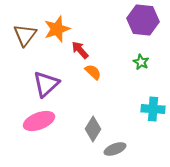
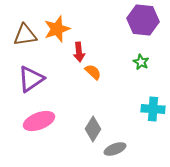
brown triangle: rotated 45 degrees clockwise
red arrow: moved 1 px left, 2 px down; rotated 144 degrees counterclockwise
purple triangle: moved 15 px left, 5 px up; rotated 8 degrees clockwise
